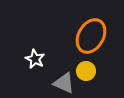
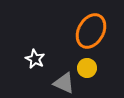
orange ellipse: moved 5 px up
yellow circle: moved 1 px right, 3 px up
